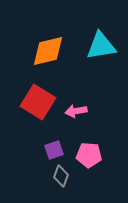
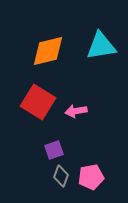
pink pentagon: moved 2 px right, 22 px down; rotated 15 degrees counterclockwise
